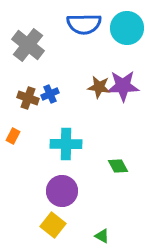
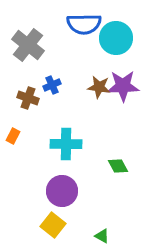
cyan circle: moved 11 px left, 10 px down
blue cross: moved 2 px right, 9 px up
